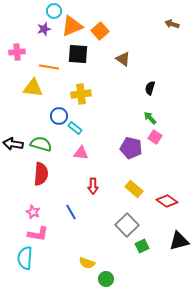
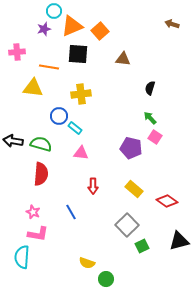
brown triangle: rotated 28 degrees counterclockwise
black arrow: moved 3 px up
cyan semicircle: moved 3 px left, 1 px up
